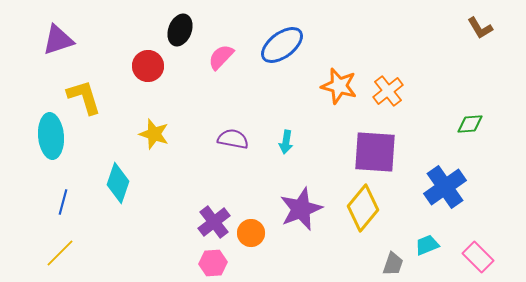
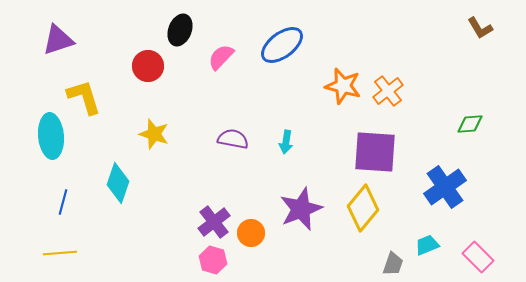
orange star: moved 4 px right
yellow line: rotated 40 degrees clockwise
pink hexagon: moved 3 px up; rotated 20 degrees clockwise
